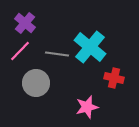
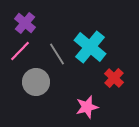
gray line: rotated 50 degrees clockwise
red cross: rotated 30 degrees clockwise
gray circle: moved 1 px up
